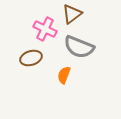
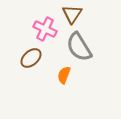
brown triangle: rotated 20 degrees counterclockwise
gray semicircle: rotated 36 degrees clockwise
brown ellipse: rotated 25 degrees counterclockwise
